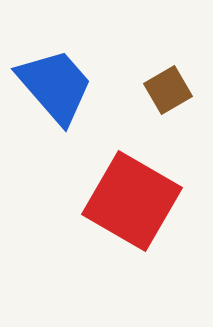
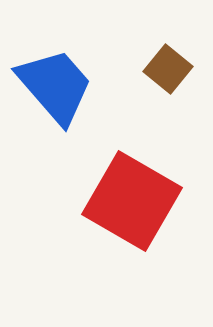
brown square: moved 21 px up; rotated 21 degrees counterclockwise
